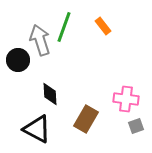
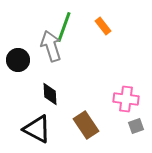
gray arrow: moved 11 px right, 6 px down
brown rectangle: moved 6 px down; rotated 64 degrees counterclockwise
